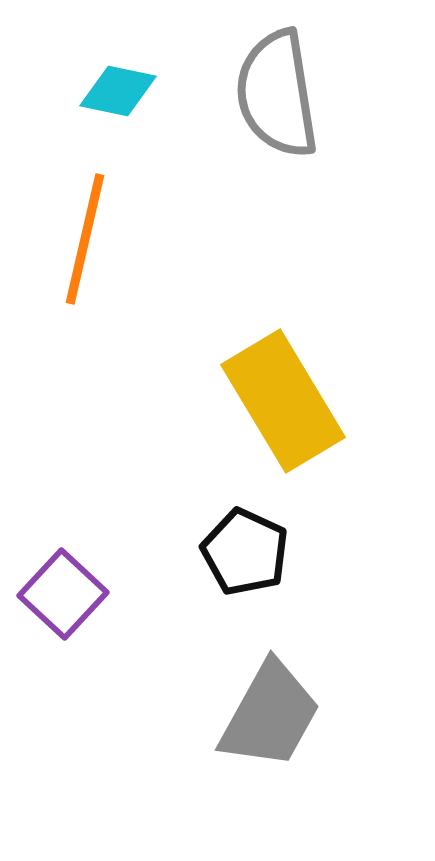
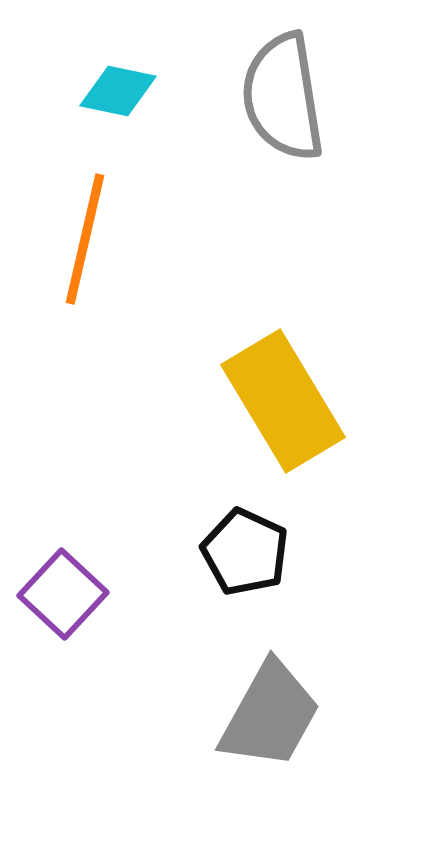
gray semicircle: moved 6 px right, 3 px down
